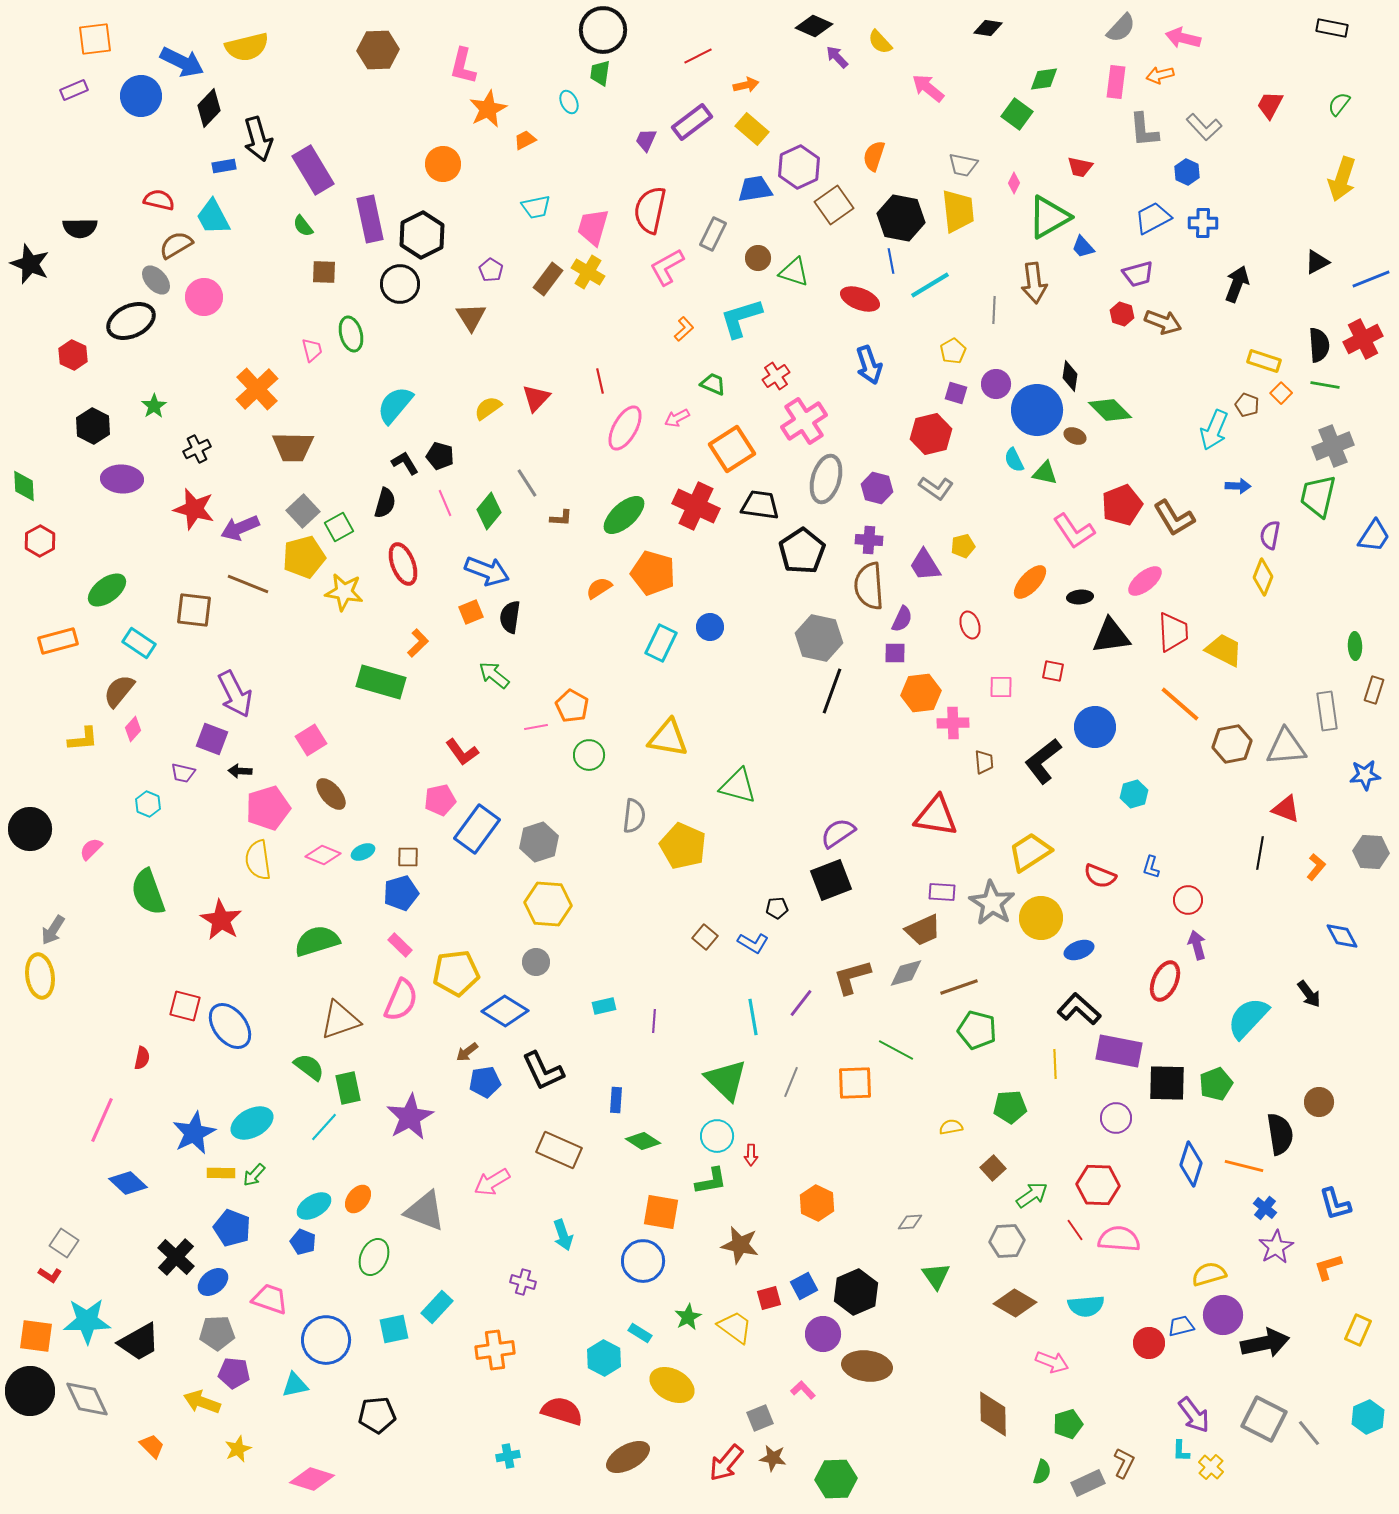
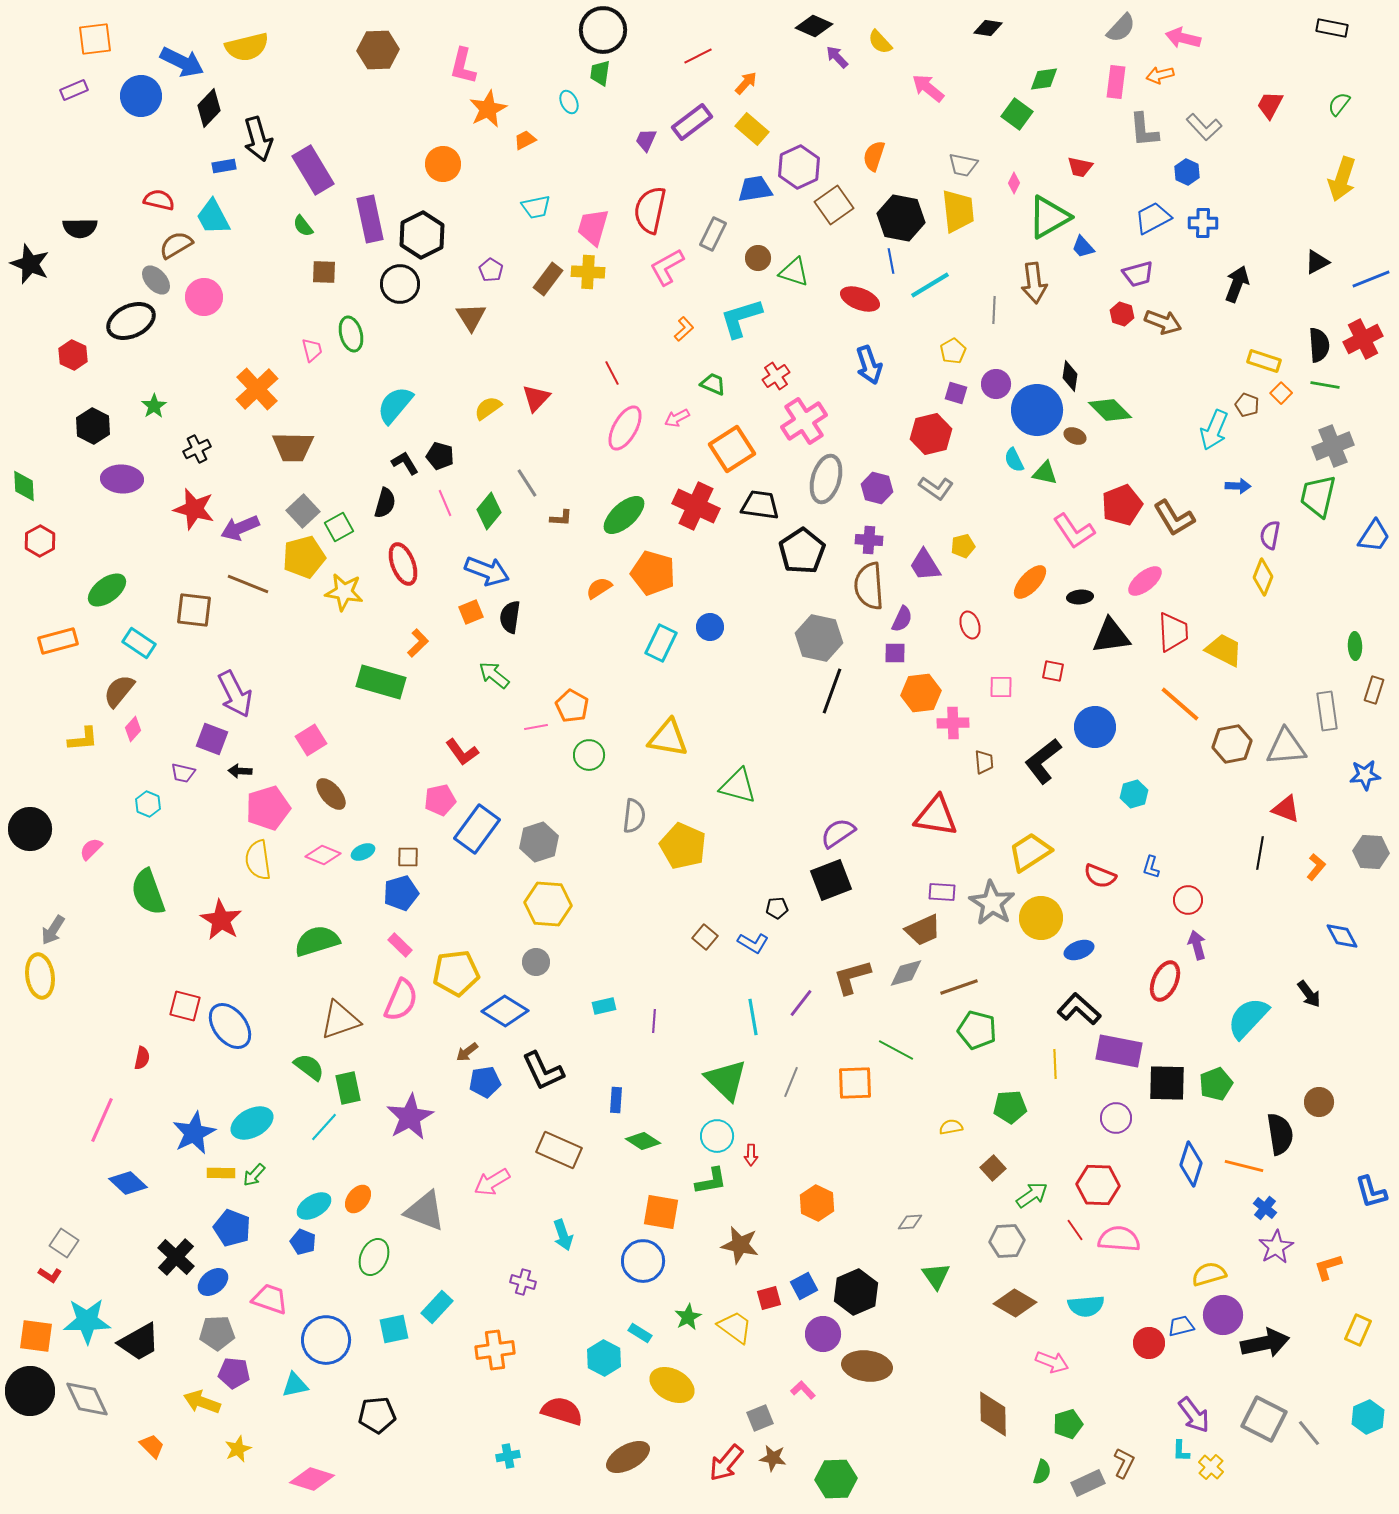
orange arrow at (746, 85): moved 2 px up; rotated 35 degrees counterclockwise
yellow cross at (588, 272): rotated 28 degrees counterclockwise
red line at (600, 381): moved 12 px right, 8 px up; rotated 15 degrees counterclockwise
blue L-shape at (1335, 1204): moved 36 px right, 12 px up
